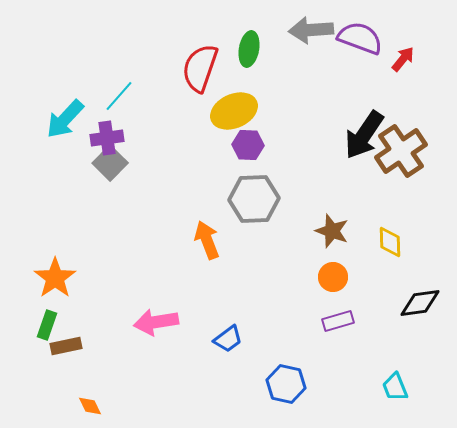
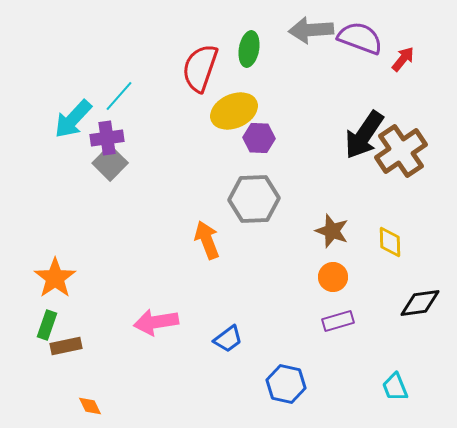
cyan arrow: moved 8 px right
purple hexagon: moved 11 px right, 7 px up
